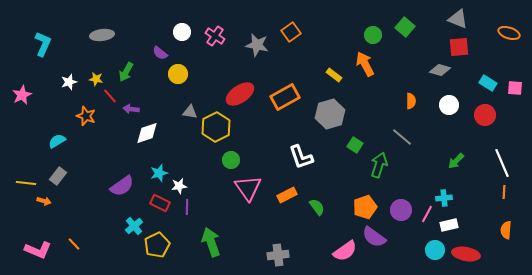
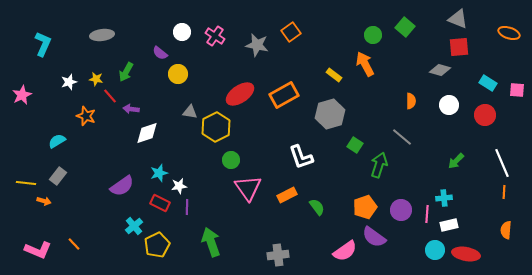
pink square at (515, 88): moved 2 px right, 2 px down
orange rectangle at (285, 97): moved 1 px left, 2 px up
pink line at (427, 214): rotated 24 degrees counterclockwise
